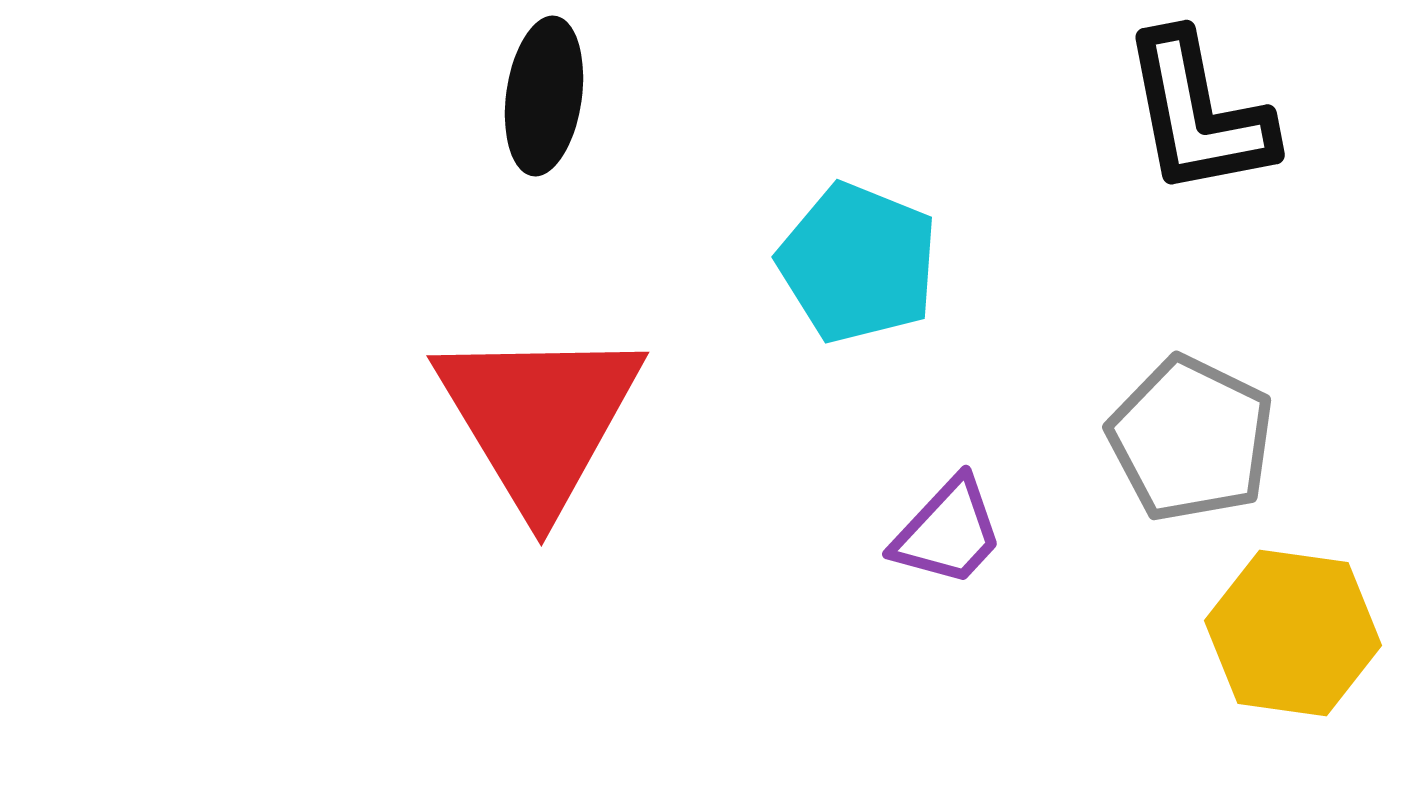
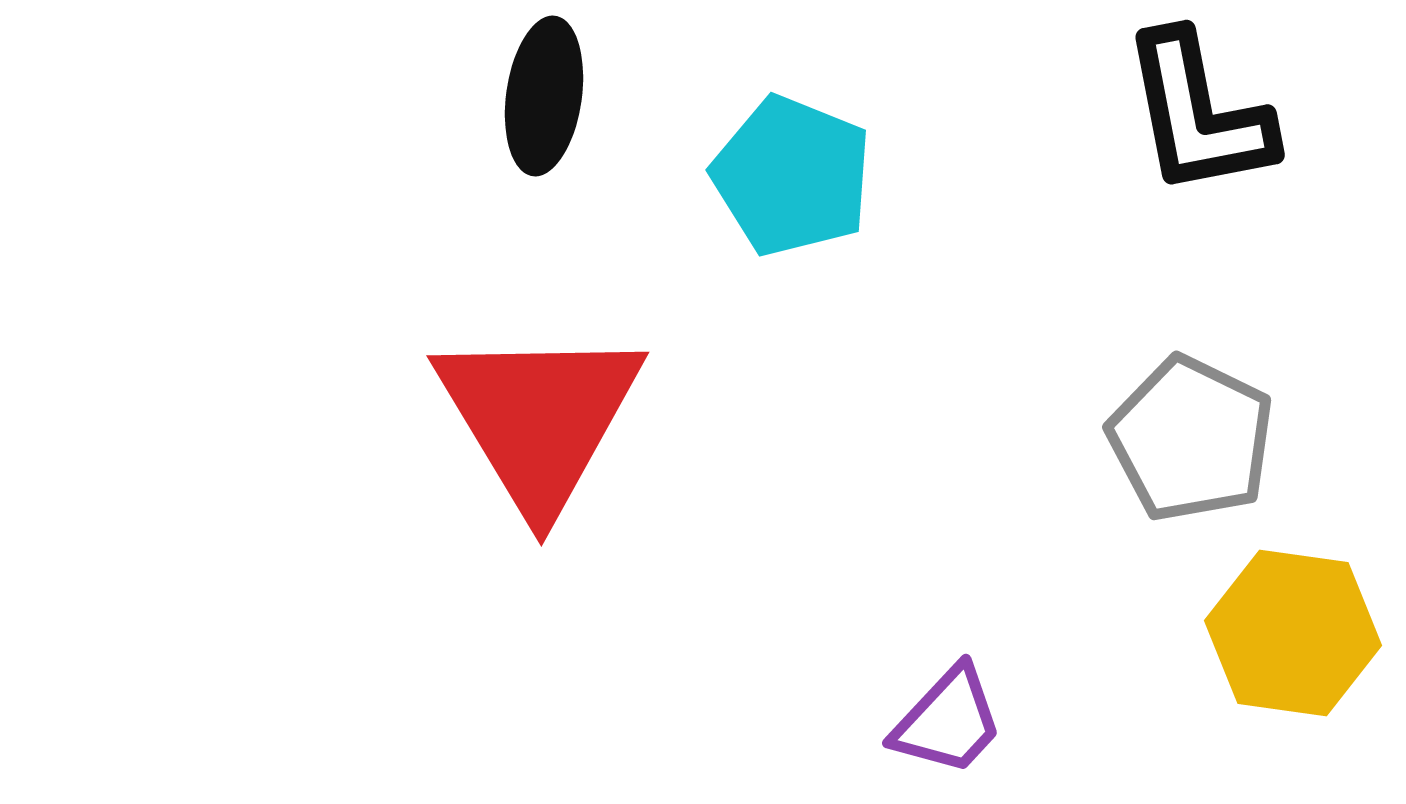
cyan pentagon: moved 66 px left, 87 px up
purple trapezoid: moved 189 px down
